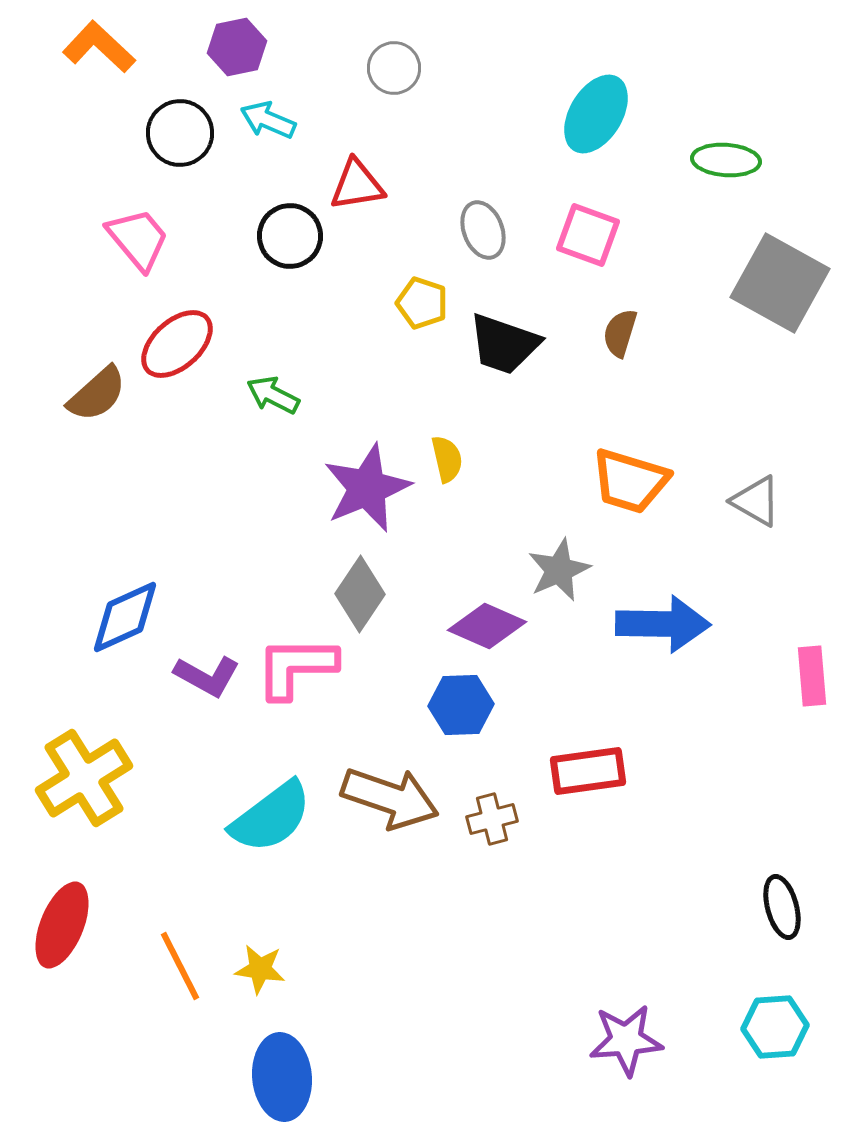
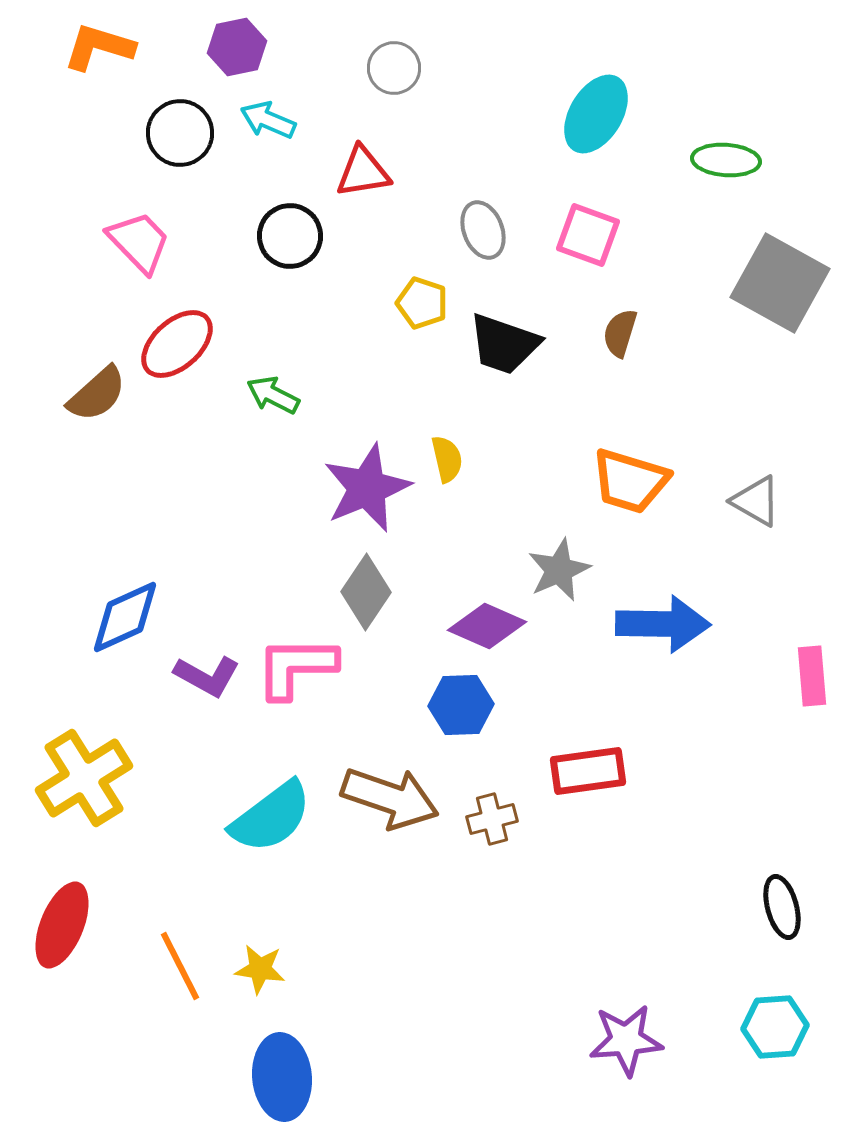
orange L-shape at (99, 47): rotated 26 degrees counterclockwise
red triangle at (357, 185): moved 6 px right, 13 px up
pink trapezoid at (138, 239): moved 1 px right, 3 px down; rotated 4 degrees counterclockwise
gray diamond at (360, 594): moved 6 px right, 2 px up
